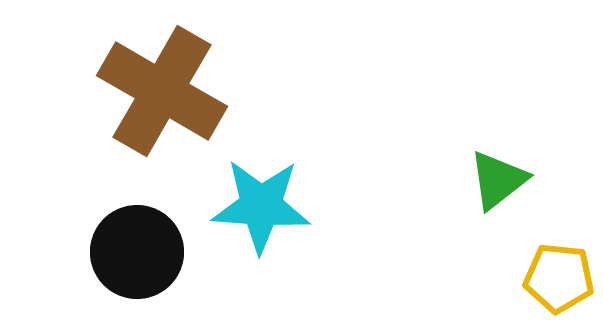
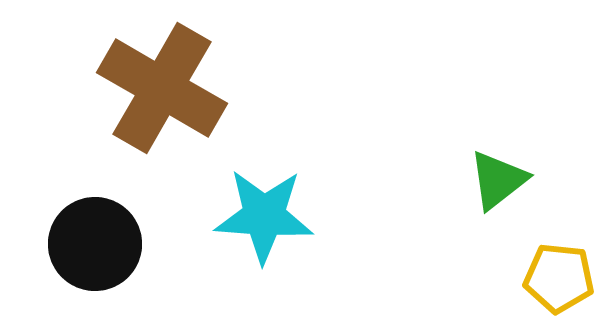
brown cross: moved 3 px up
cyan star: moved 3 px right, 10 px down
black circle: moved 42 px left, 8 px up
